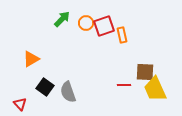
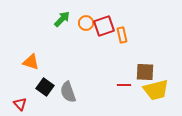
orange triangle: moved 3 px down; rotated 48 degrees clockwise
yellow trapezoid: moved 1 px right, 1 px down; rotated 80 degrees counterclockwise
